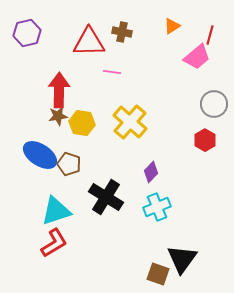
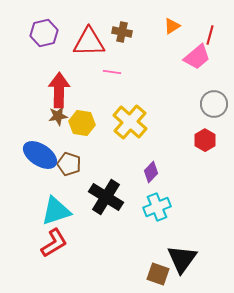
purple hexagon: moved 17 px right
